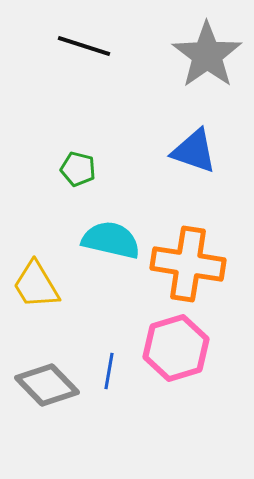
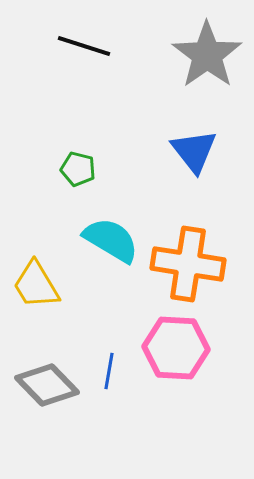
blue triangle: rotated 33 degrees clockwise
cyan semicircle: rotated 18 degrees clockwise
pink hexagon: rotated 20 degrees clockwise
